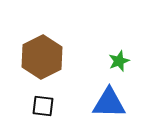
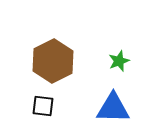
brown hexagon: moved 11 px right, 4 px down
blue triangle: moved 4 px right, 5 px down
